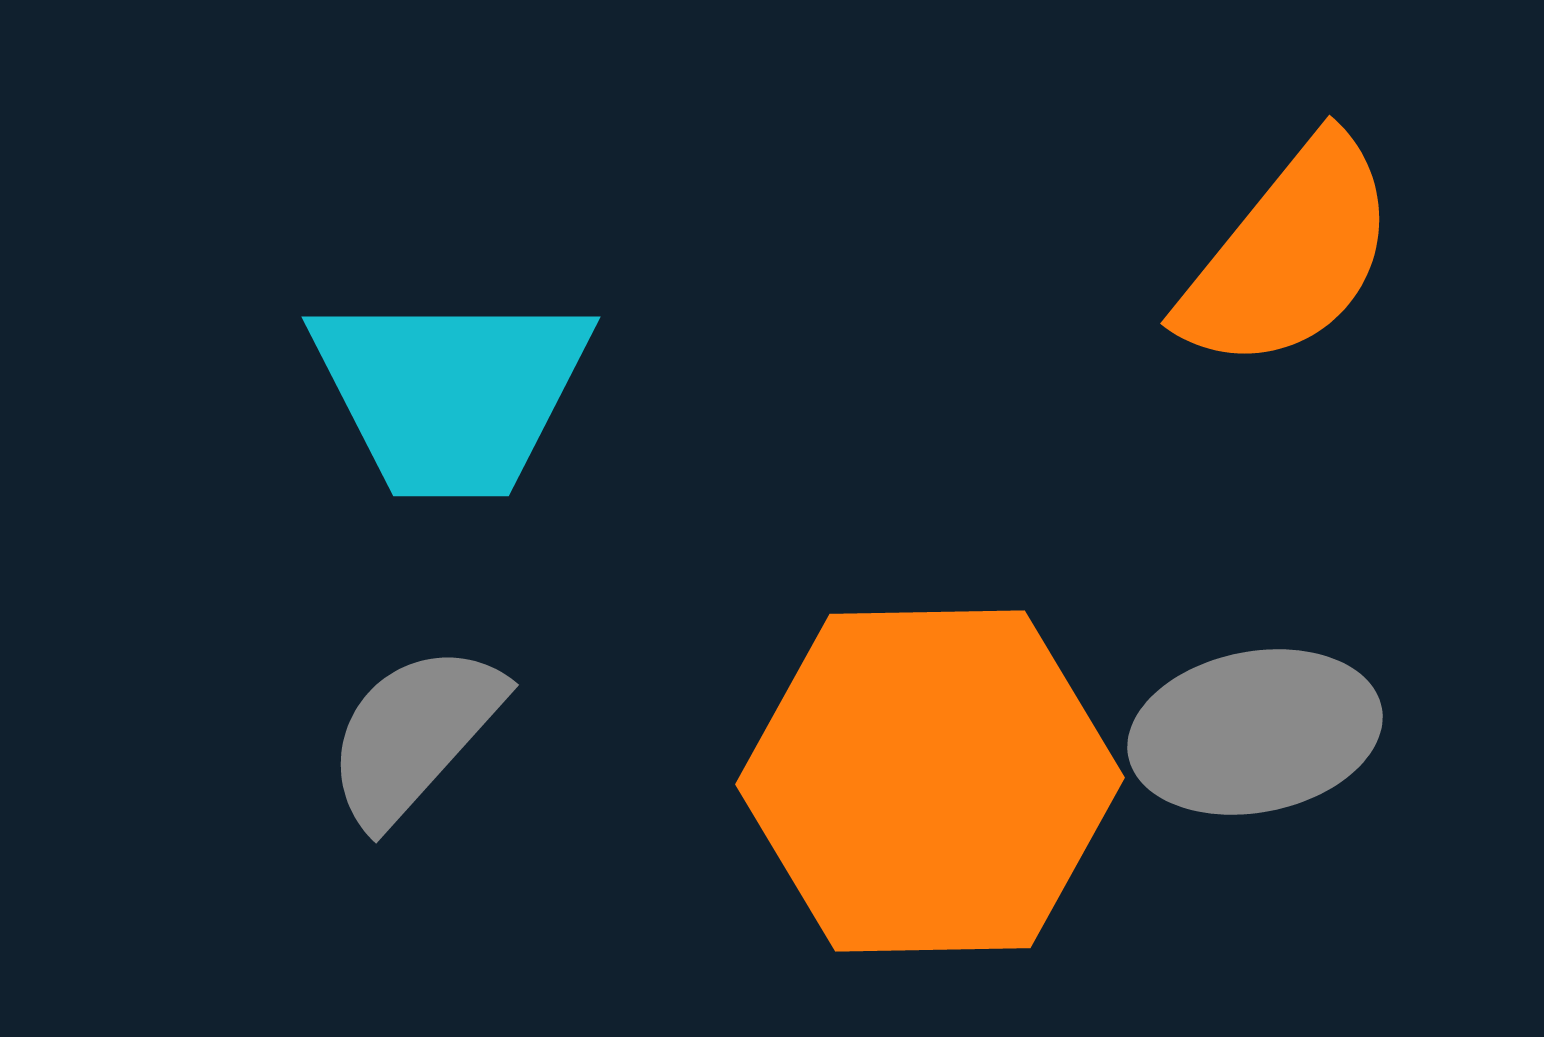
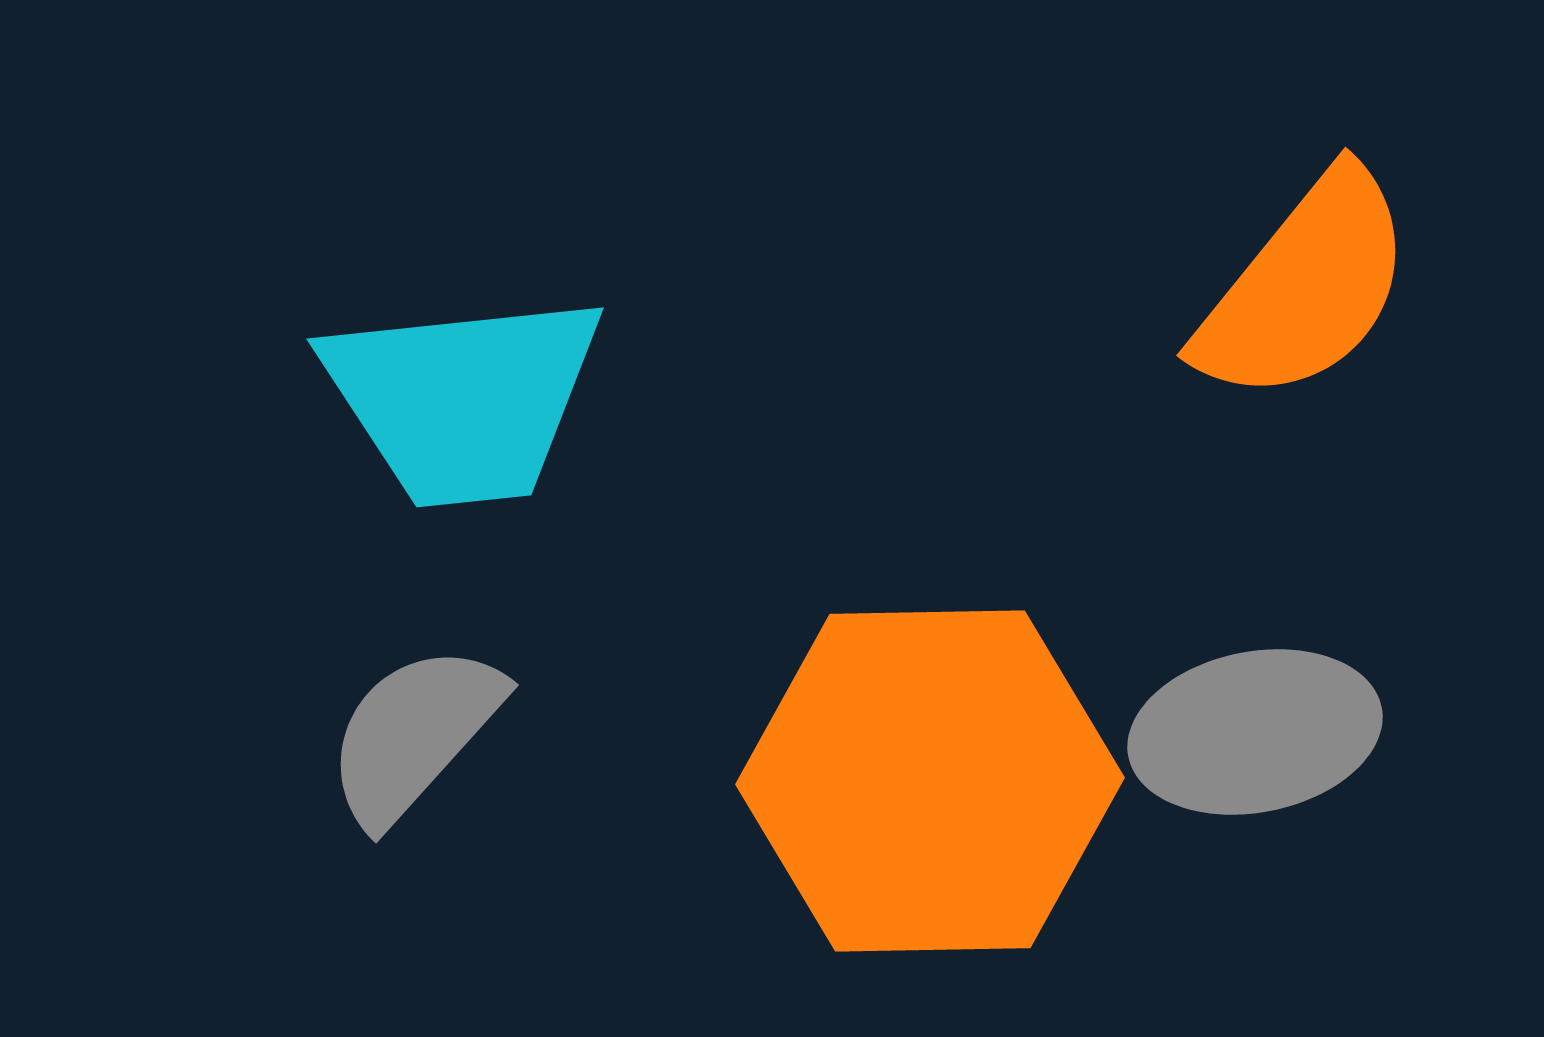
orange semicircle: moved 16 px right, 32 px down
cyan trapezoid: moved 12 px right, 6 px down; rotated 6 degrees counterclockwise
